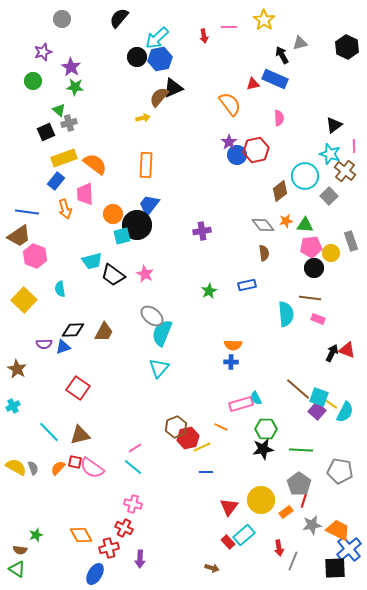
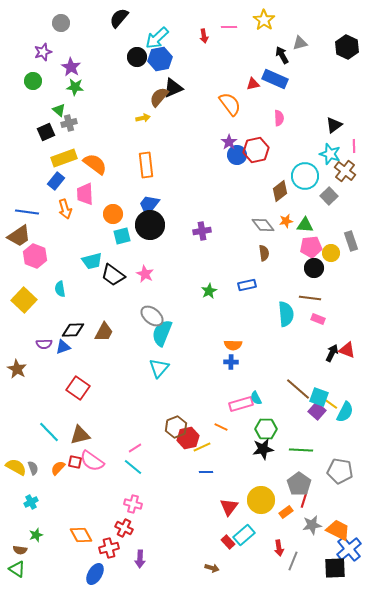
gray circle at (62, 19): moved 1 px left, 4 px down
orange rectangle at (146, 165): rotated 10 degrees counterclockwise
black circle at (137, 225): moved 13 px right
cyan cross at (13, 406): moved 18 px right, 96 px down
pink semicircle at (92, 468): moved 7 px up
